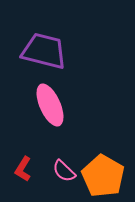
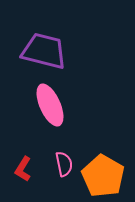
pink semicircle: moved 7 px up; rotated 145 degrees counterclockwise
